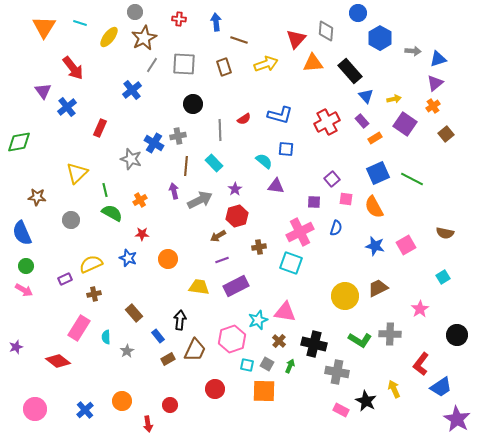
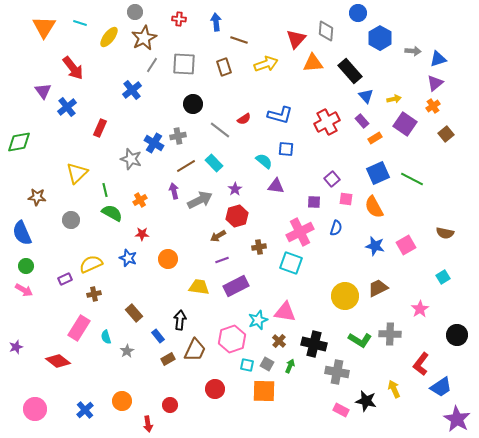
gray line at (220, 130): rotated 50 degrees counterclockwise
brown line at (186, 166): rotated 54 degrees clockwise
cyan semicircle at (106, 337): rotated 16 degrees counterclockwise
black star at (366, 401): rotated 15 degrees counterclockwise
